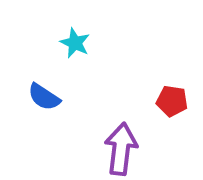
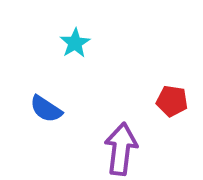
cyan star: rotated 16 degrees clockwise
blue semicircle: moved 2 px right, 12 px down
